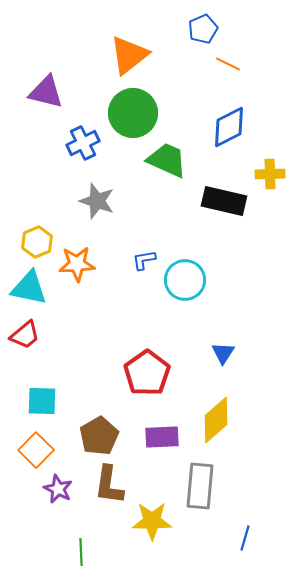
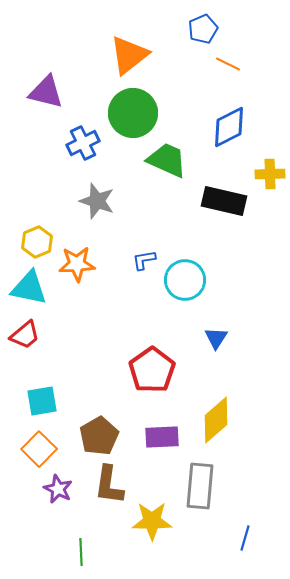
blue triangle: moved 7 px left, 15 px up
red pentagon: moved 5 px right, 3 px up
cyan square: rotated 12 degrees counterclockwise
orange square: moved 3 px right, 1 px up
